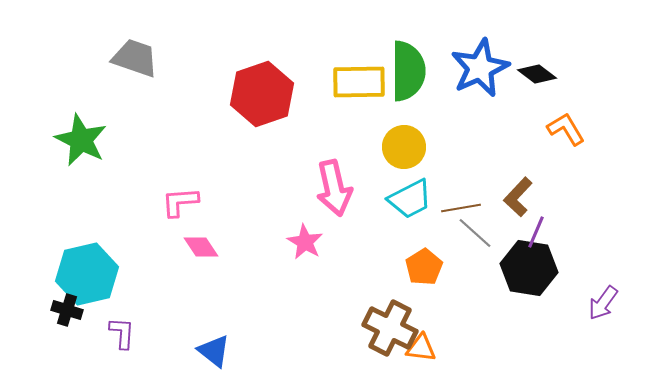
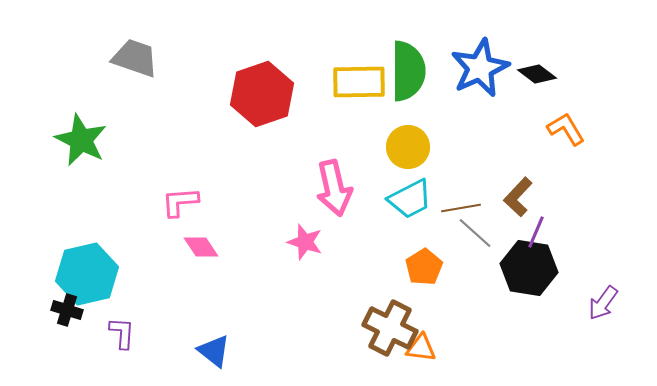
yellow circle: moved 4 px right
pink star: rotated 12 degrees counterclockwise
